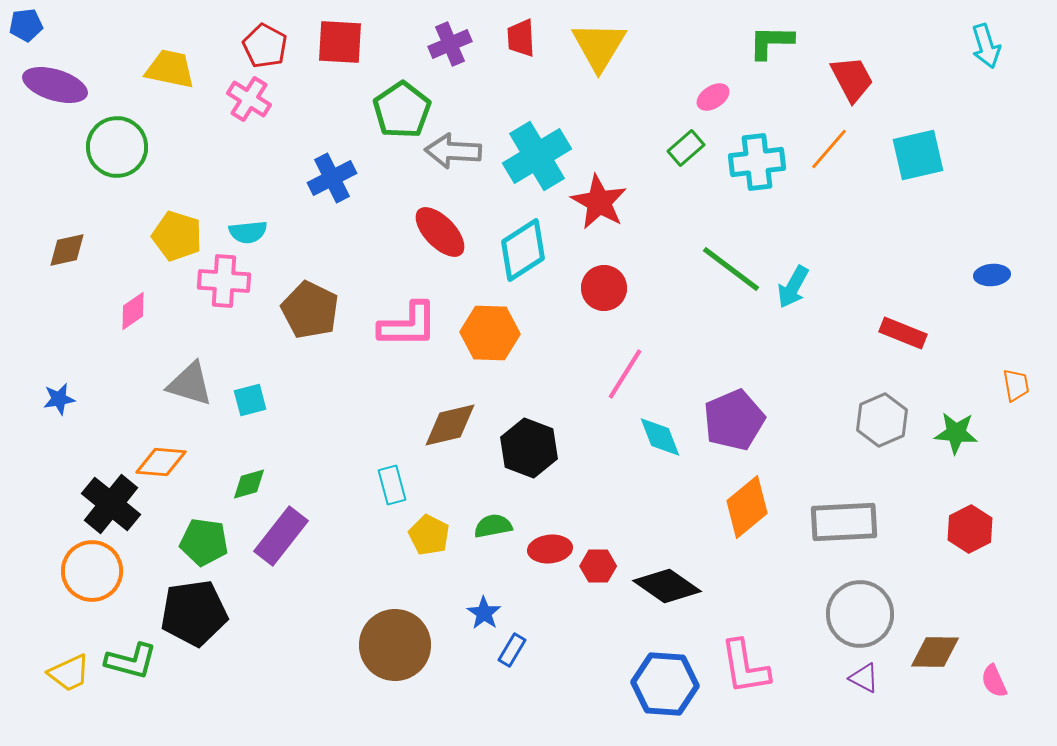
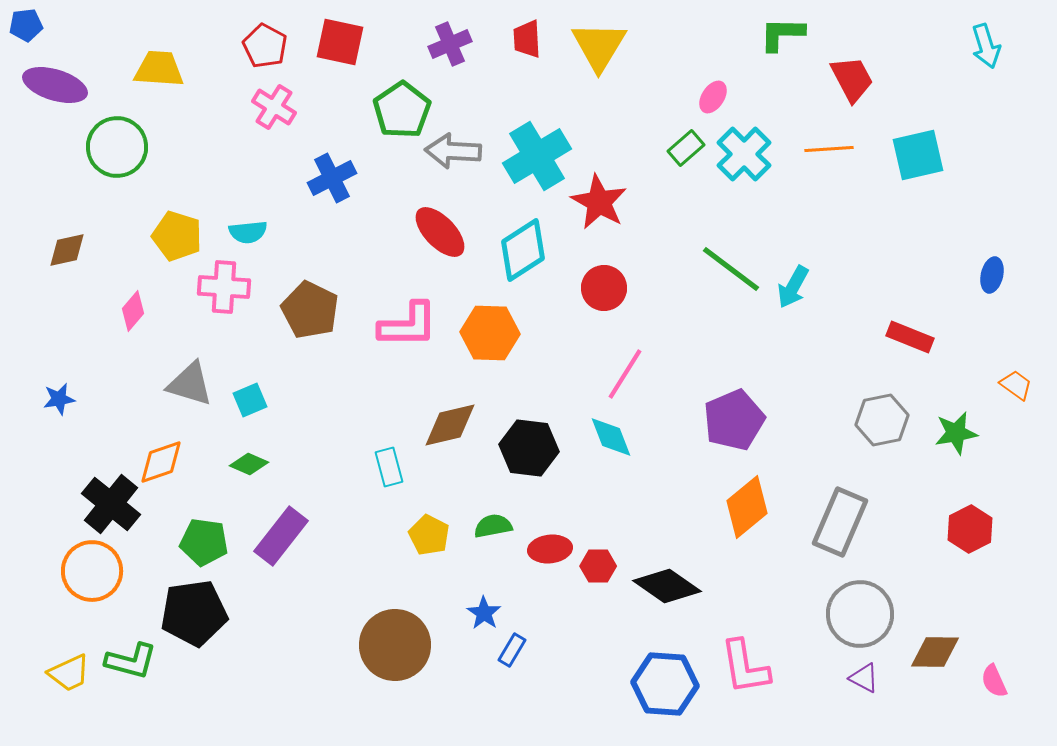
red trapezoid at (521, 38): moved 6 px right, 1 px down
red square at (340, 42): rotated 9 degrees clockwise
green L-shape at (771, 42): moved 11 px right, 8 px up
yellow trapezoid at (170, 69): moved 11 px left; rotated 8 degrees counterclockwise
pink ellipse at (713, 97): rotated 24 degrees counterclockwise
pink cross at (249, 99): moved 25 px right, 8 px down
orange line at (829, 149): rotated 45 degrees clockwise
cyan cross at (757, 162): moved 13 px left, 8 px up; rotated 38 degrees counterclockwise
blue ellipse at (992, 275): rotated 72 degrees counterclockwise
pink cross at (224, 281): moved 6 px down
pink diamond at (133, 311): rotated 15 degrees counterclockwise
red rectangle at (903, 333): moved 7 px right, 4 px down
orange trapezoid at (1016, 385): rotated 44 degrees counterclockwise
cyan square at (250, 400): rotated 8 degrees counterclockwise
gray hexagon at (882, 420): rotated 12 degrees clockwise
green star at (956, 433): rotated 15 degrees counterclockwise
cyan diamond at (660, 437): moved 49 px left
black hexagon at (529, 448): rotated 14 degrees counterclockwise
orange diamond at (161, 462): rotated 24 degrees counterclockwise
green diamond at (249, 484): moved 20 px up; rotated 39 degrees clockwise
cyan rectangle at (392, 485): moved 3 px left, 18 px up
gray rectangle at (844, 522): moved 4 px left; rotated 64 degrees counterclockwise
